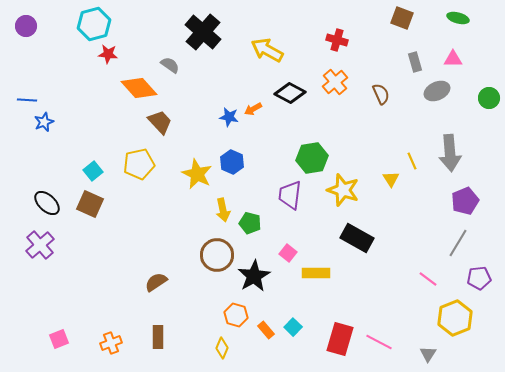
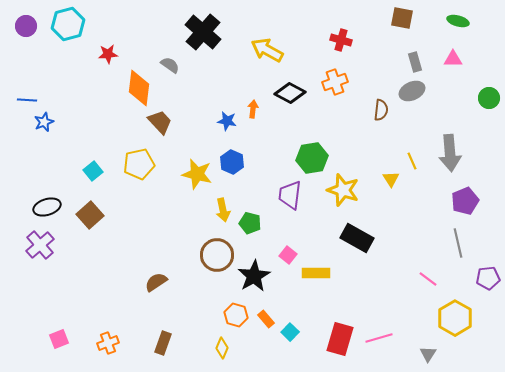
brown square at (402, 18): rotated 10 degrees counterclockwise
green ellipse at (458, 18): moved 3 px down
cyan hexagon at (94, 24): moved 26 px left
red cross at (337, 40): moved 4 px right
red star at (108, 54): rotated 12 degrees counterclockwise
orange cross at (335, 82): rotated 20 degrees clockwise
orange diamond at (139, 88): rotated 48 degrees clockwise
gray ellipse at (437, 91): moved 25 px left
brown semicircle at (381, 94): moved 16 px down; rotated 30 degrees clockwise
orange arrow at (253, 109): rotated 126 degrees clockwise
blue star at (229, 117): moved 2 px left, 4 px down
yellow star at (197, 174): rotated 12 degrees counterclockwise
black ellipse at (47, 203): moved 4 px down; rotated 60 degrees counterclockwise
brown square at (90, 204): moved 11 px down; rotated 24 degrees clockwise
gray line at (458, 243): rotated 44 degrees counterclockwise
pink square at (288, 253): moved 2 px down
purple pentagon at (479, 278): moved 9 px right
yellow hexagon at (455, 318): rotated 8 degrees counterclockwise
cyan square at (293, 327): moved 3 px left, 5 px down
orange rectangle at (266, 330): moved 11 px up
brown rectangle at (158, 337): moved 5 px right, 6 px down; rotated 20 degrees clockwise
pink line at (379, 342): moved 4 px up; rotated 44 degrees counterclockwise
orange cross at (111, 343): moved 3 px left
